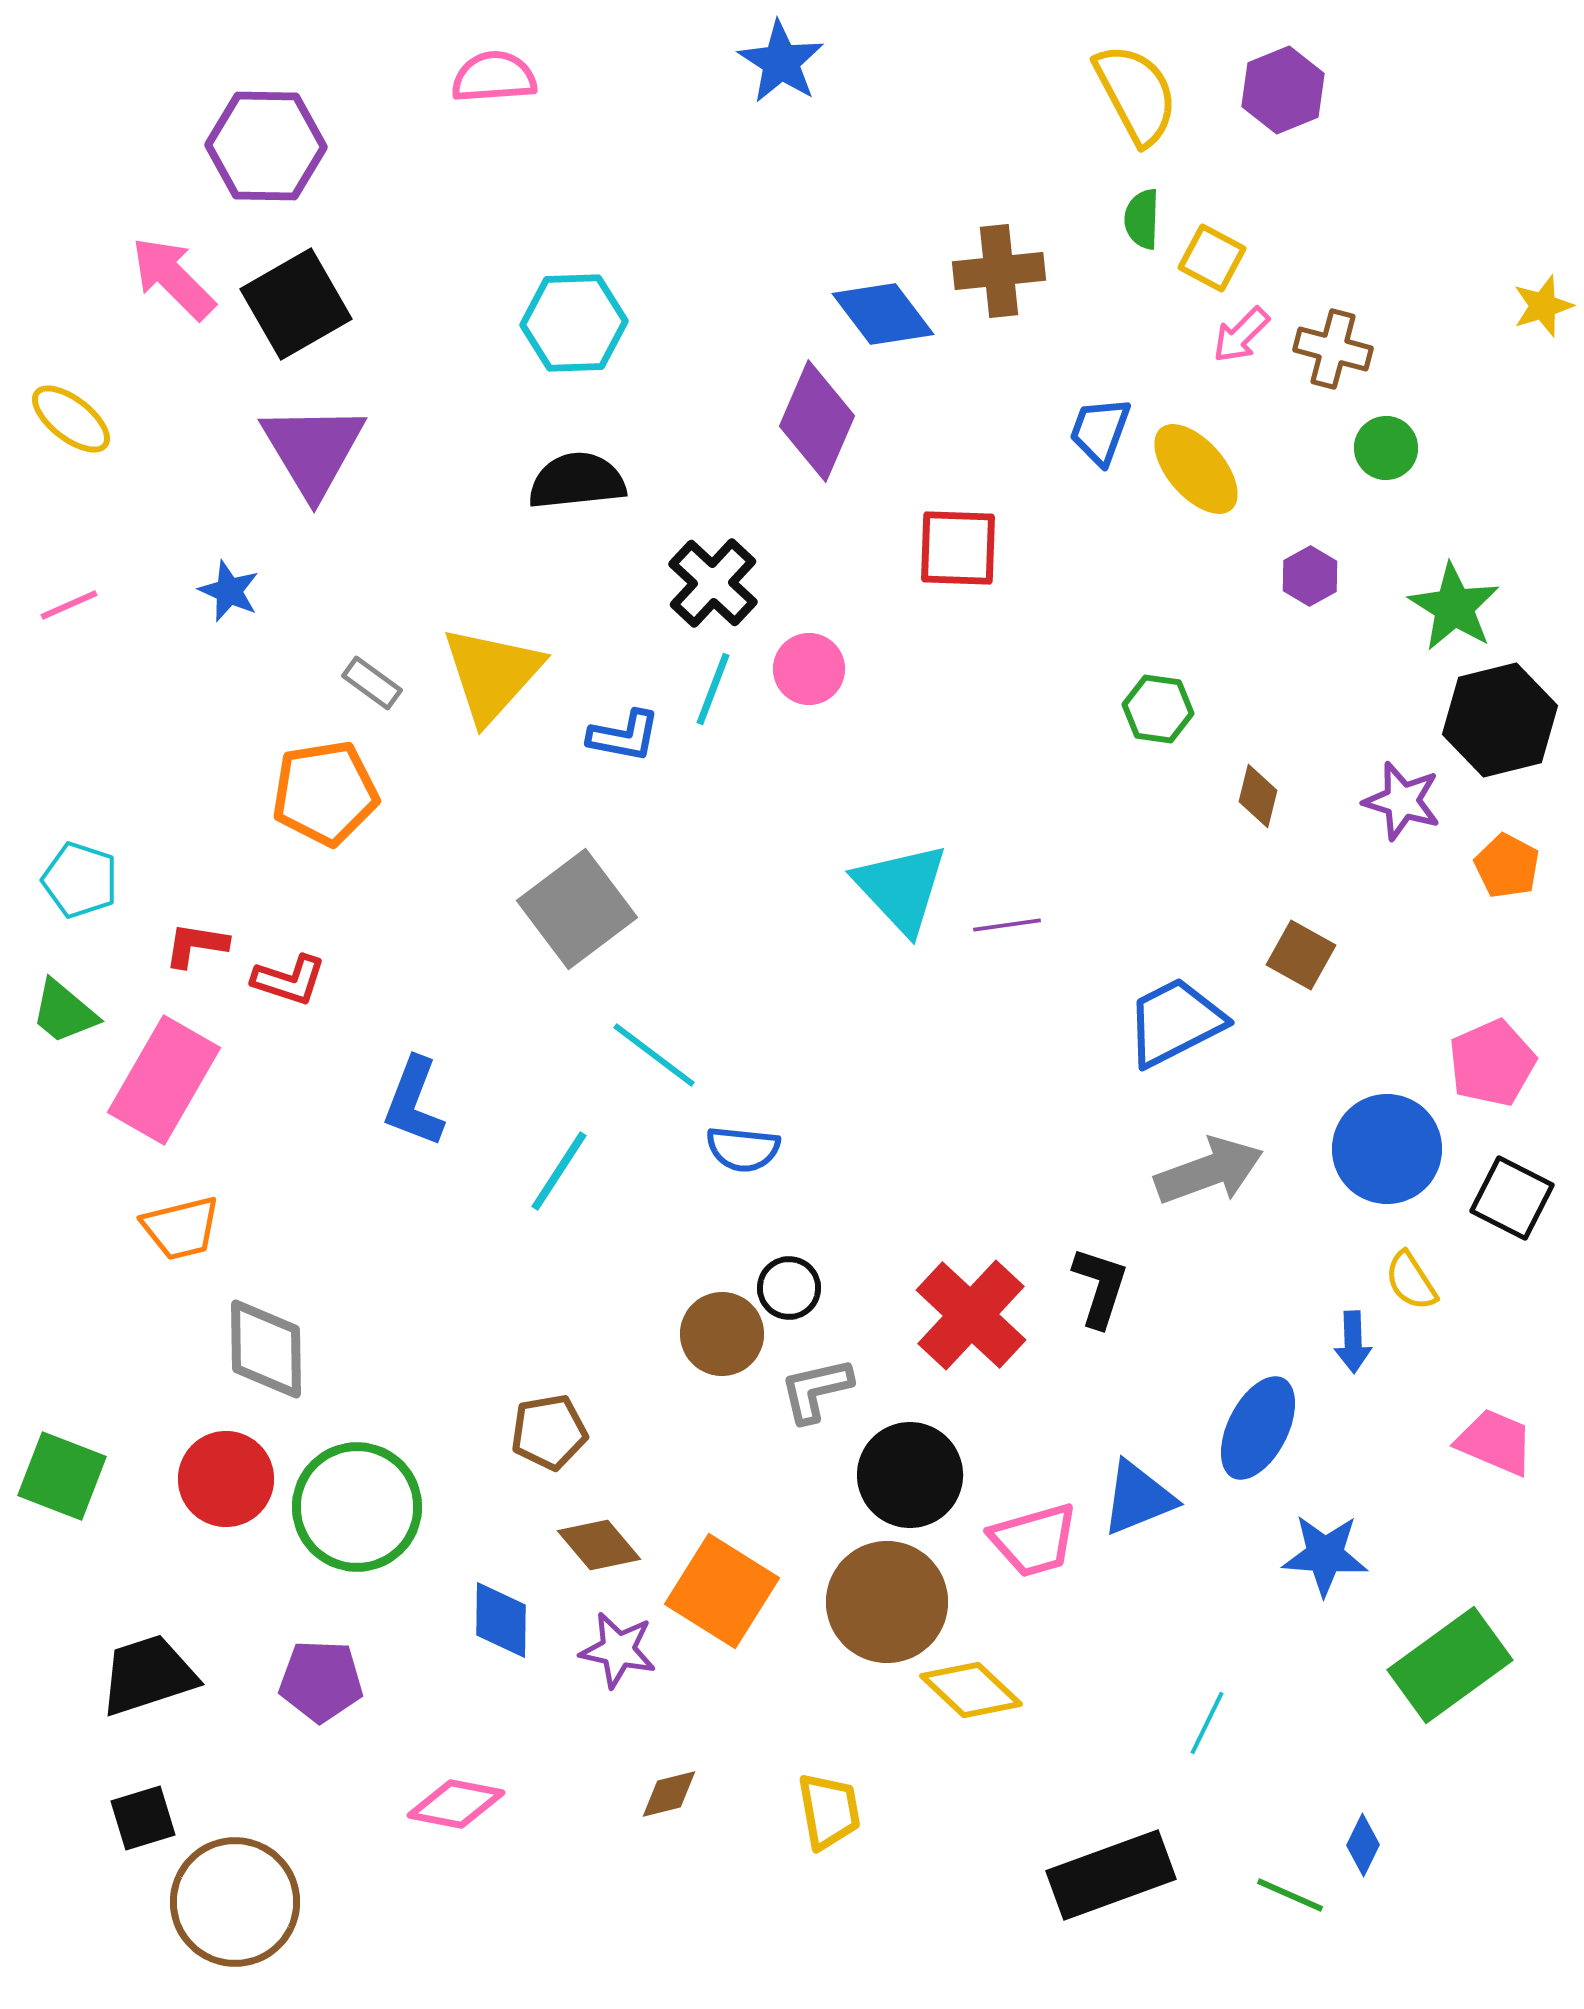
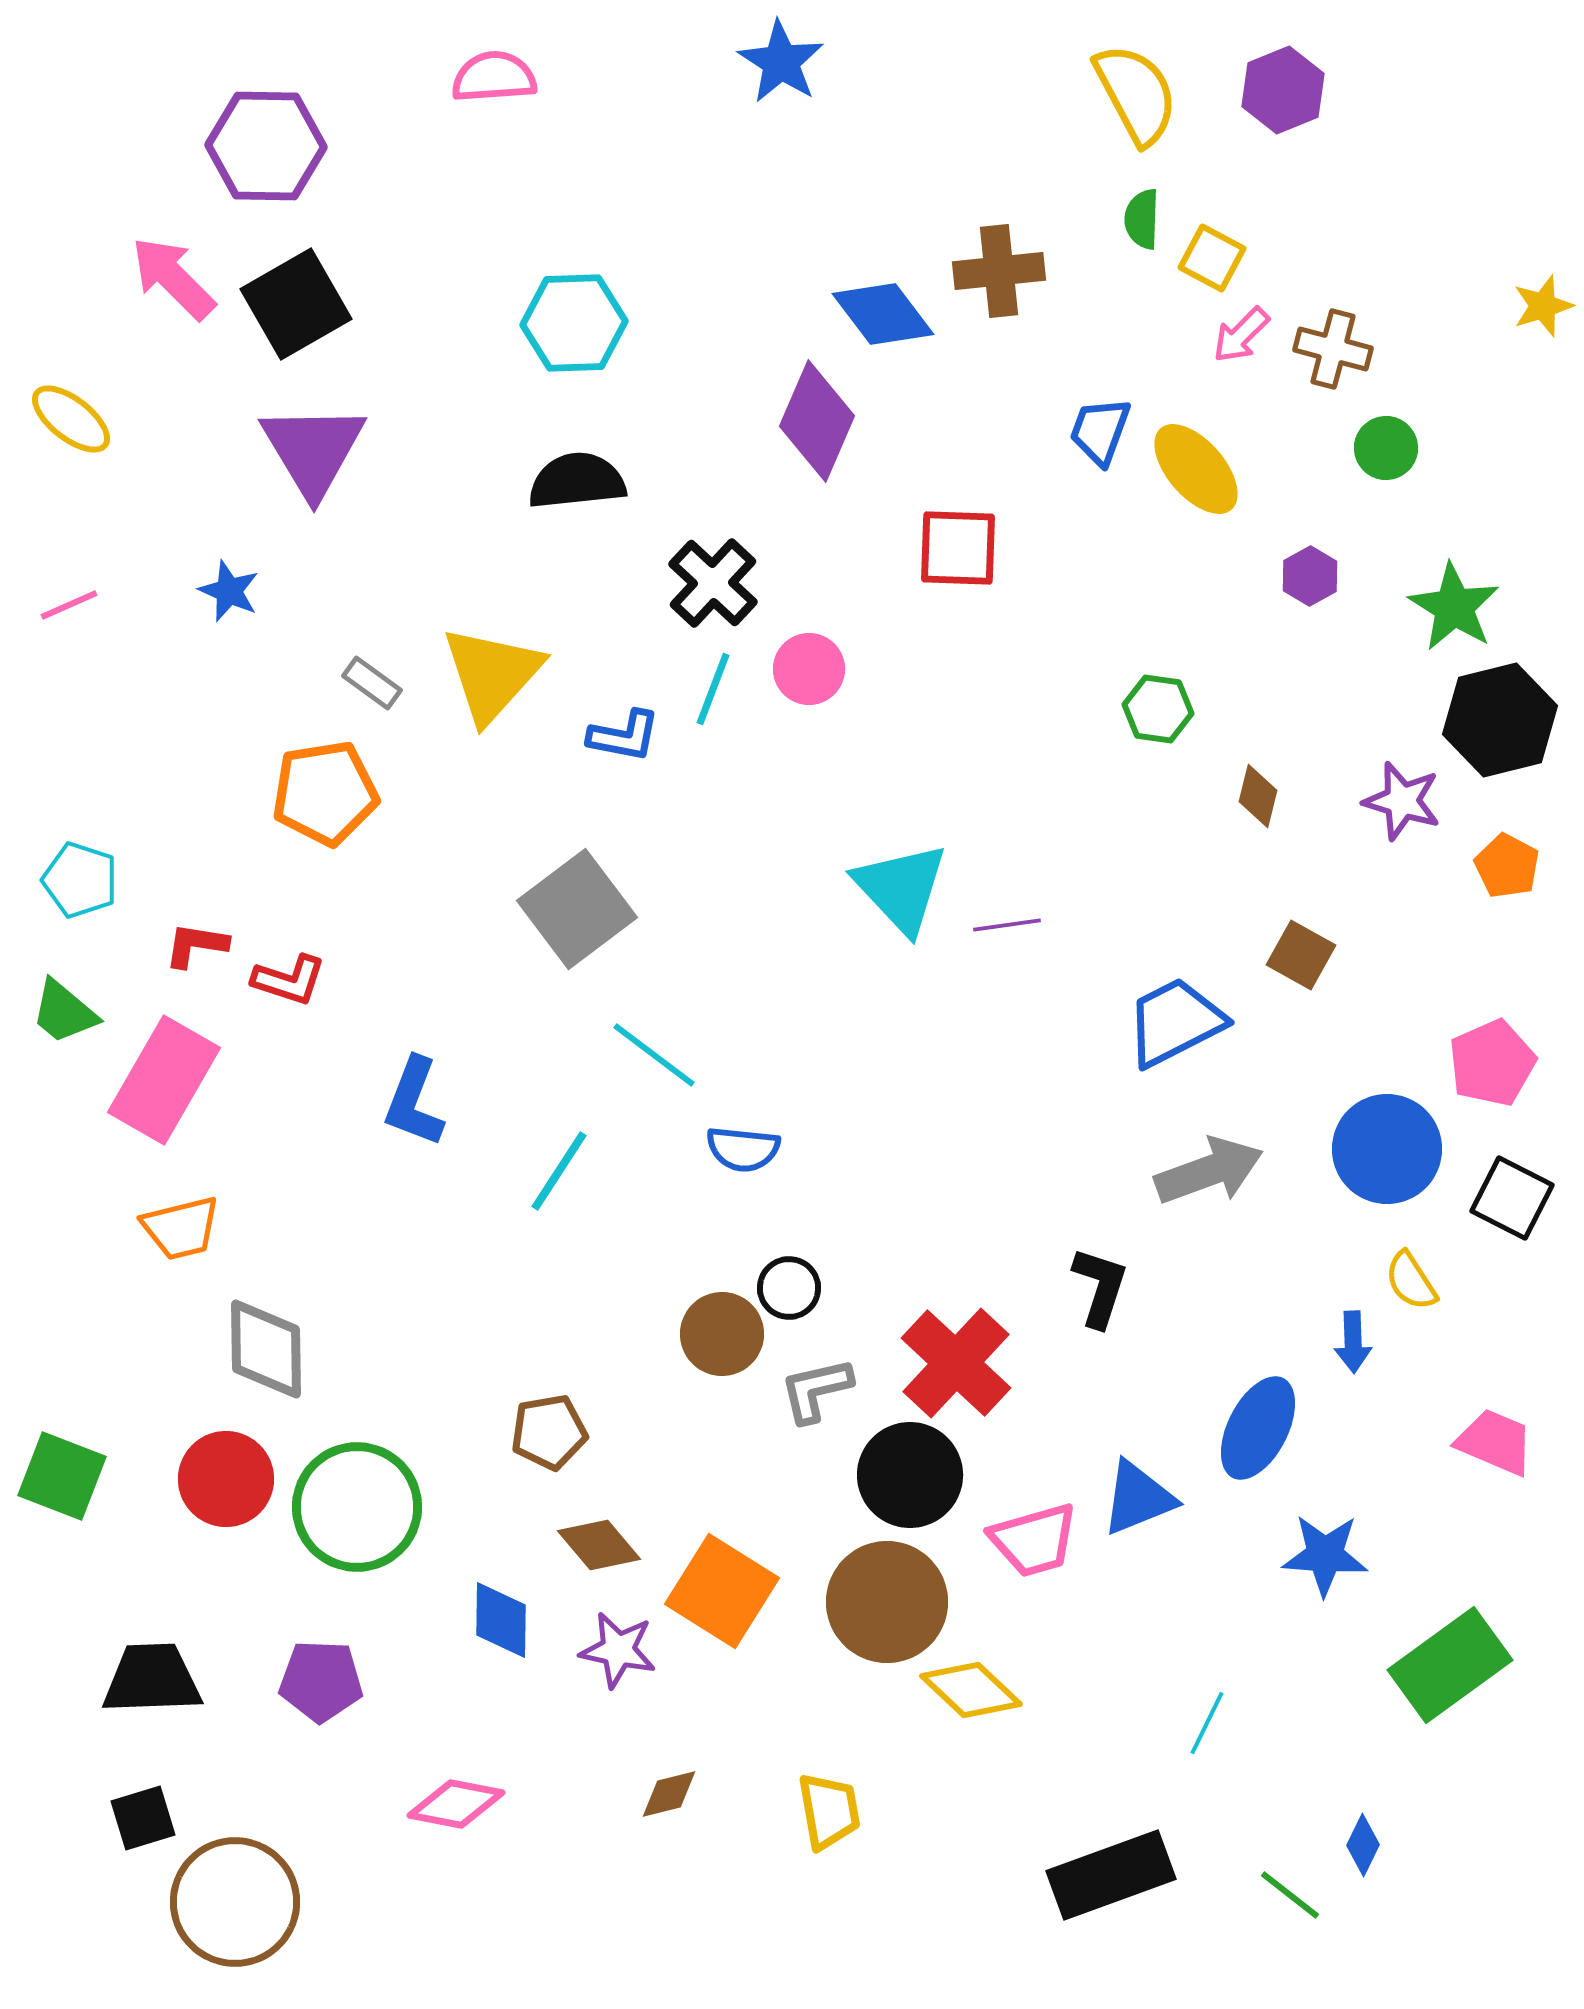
red cross at (971, 1315): moved 15 px left, 48 px down
black trapezoid at (148, 1675): moved 4 px right, 4 px down; rotated 16 degrees clockwise
green line at (1290, 1895): rotated 14 degrees clockwise
